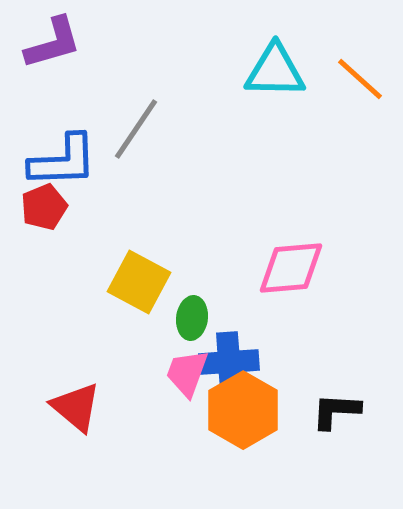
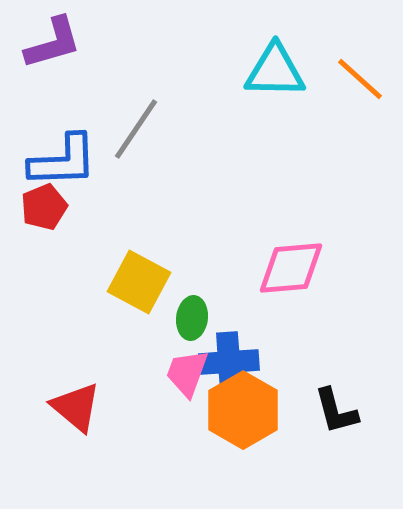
black L-shape: rotated 108 degrees counterclockwise
